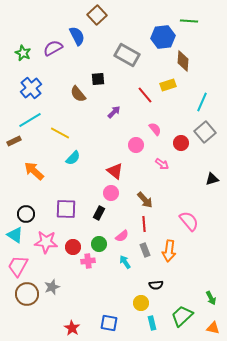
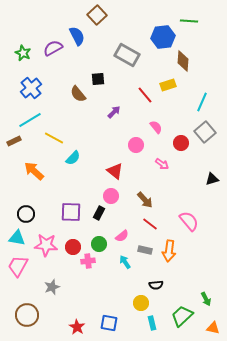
pink semicircle at (155, 129): moved 1 px right, 2 px up
yellow line at (60, 133): moved 6 px left, 5 px down
pink circle at (111, 193): moved 3 px down
purple square at (66, 209): moved 5 px right, 3 px down
red line at (144, 224): moved 6 px right; rotated 49 degrees counterclockwise
cyan triangle at (15, 235): moved 2 px right, 3 px down; rotated 24 degrees counterclockwise
pink star at (46, 242): moved 3 px down
gray rectangle at (145, 250): rotated 56 degrees counterclockwise
brown circle at (27, 294): moved 21 px down
green arrow at (211, 298): moved 5 px left, 1 px down
red star at (72, 328): moved 5 px right, 1 px up
